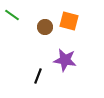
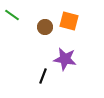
purple star: moved 1 px up
black line: moved 5 px right
